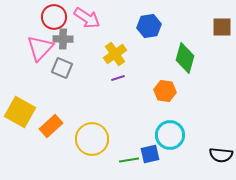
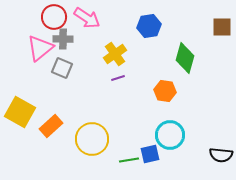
pink triangle: rotated 8 degrees clockwise
